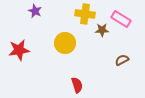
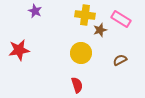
yellow cross: moved 1 px down
brown star: moved 2 px left; rotated 16 degrees counterclockwise
yellow circle: moved 16 px right, 10 px down
brown semicircle: moved 2 px left
